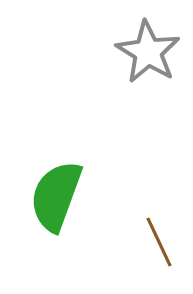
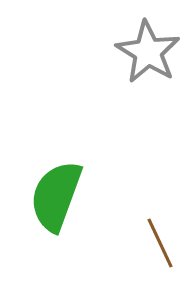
brown line: moved 1 px right, 1 px down
